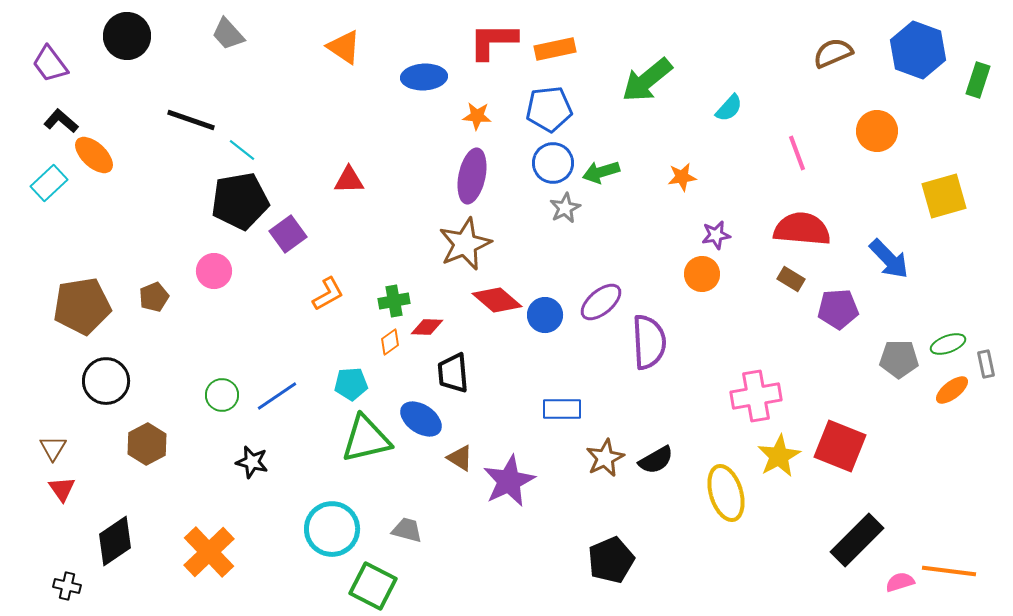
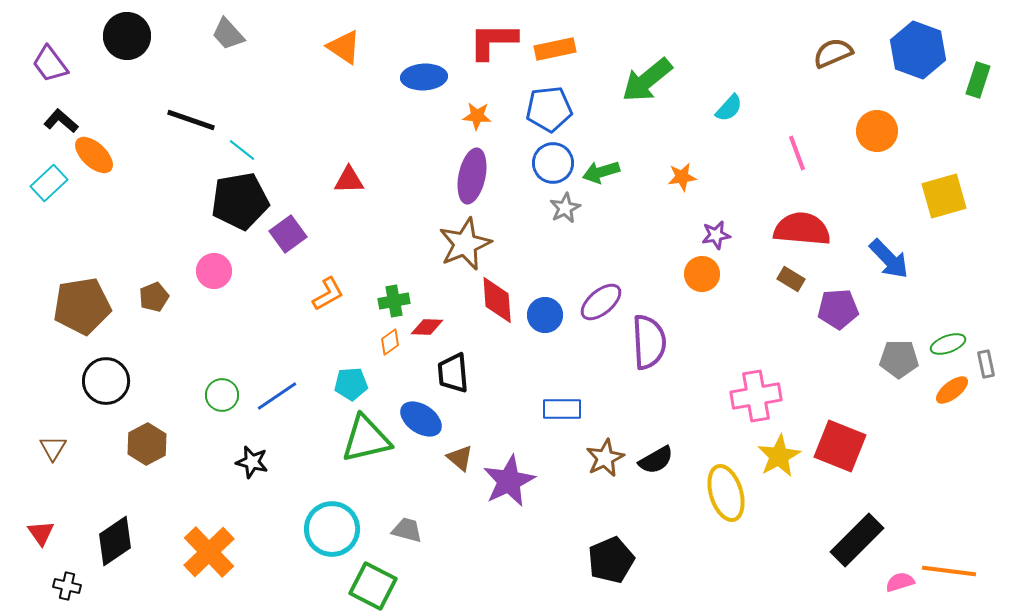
red diamond at (497, 300): rotated 45 degrees clockwise
brown triangle at (460, 458): rotated 8 degrees clockwise
red triangle at (62, 489): moved 21 px left, 44 px down
